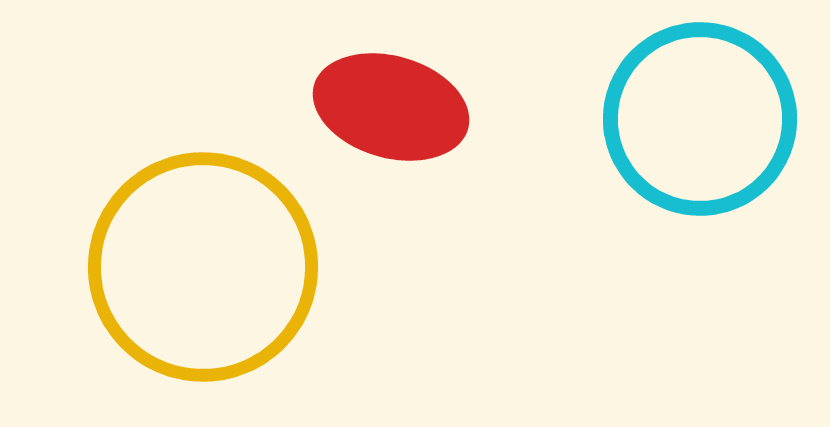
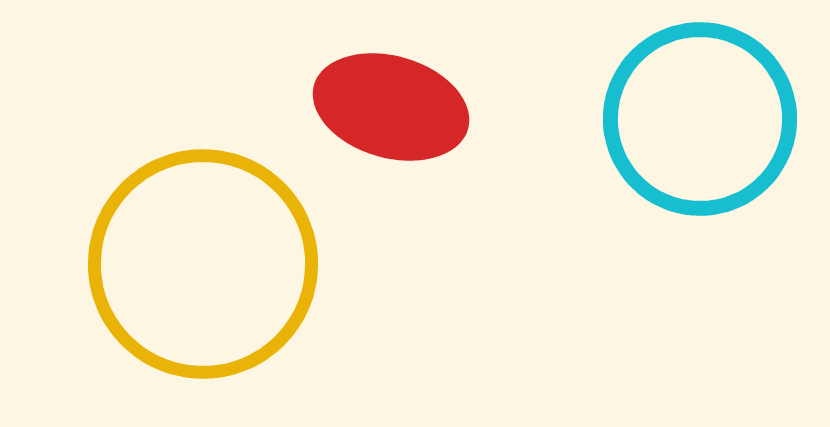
yellow circle: moved 3 px up
